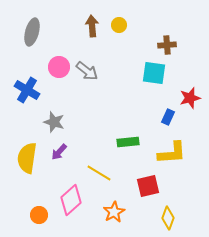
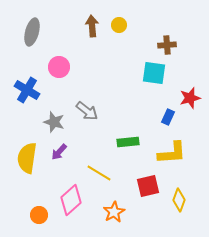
gray arrow: moved 40 px down
yellow diamond: moved 11 px right, 18 px up
